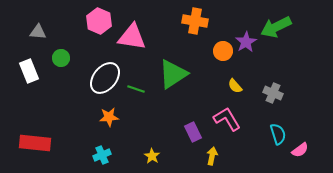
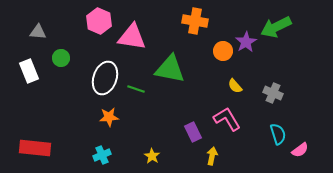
green triangle: moved 3 px left, 5 px up; rotated 44 degrees clockwise
white ellipse: rotated 20 degrees counterclockwise
red rectangle: moved 5 px down
